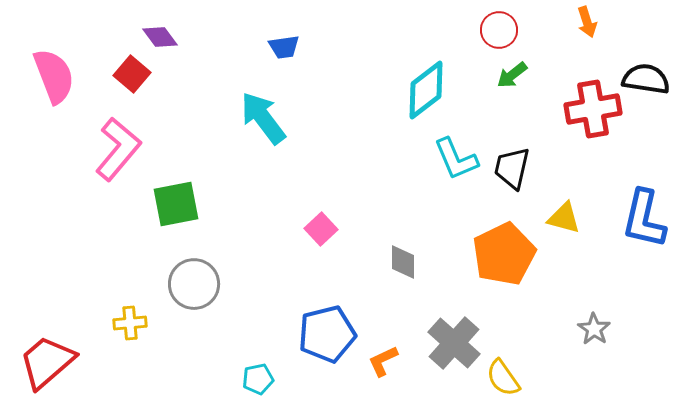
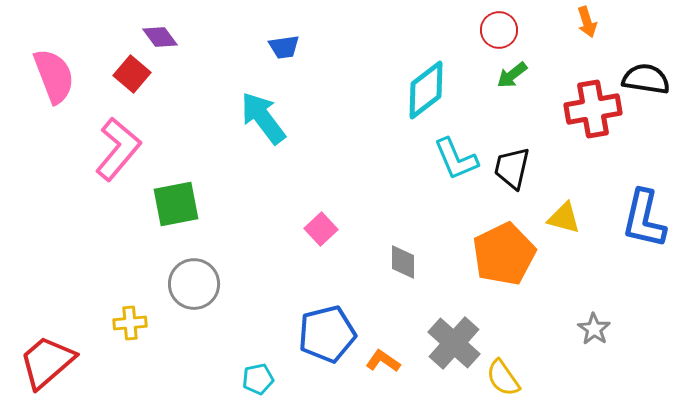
orange L-shape: rotated 60 degrees clockwise
